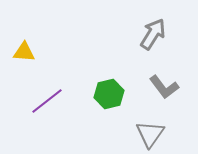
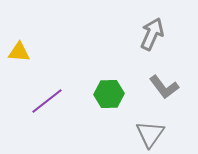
gray arrow: moved 1 px left; rotated 8 degrees counterclockwise
yellow triangle: moved 5 px left
green hexagon: rotated 12 degrees clockwise
